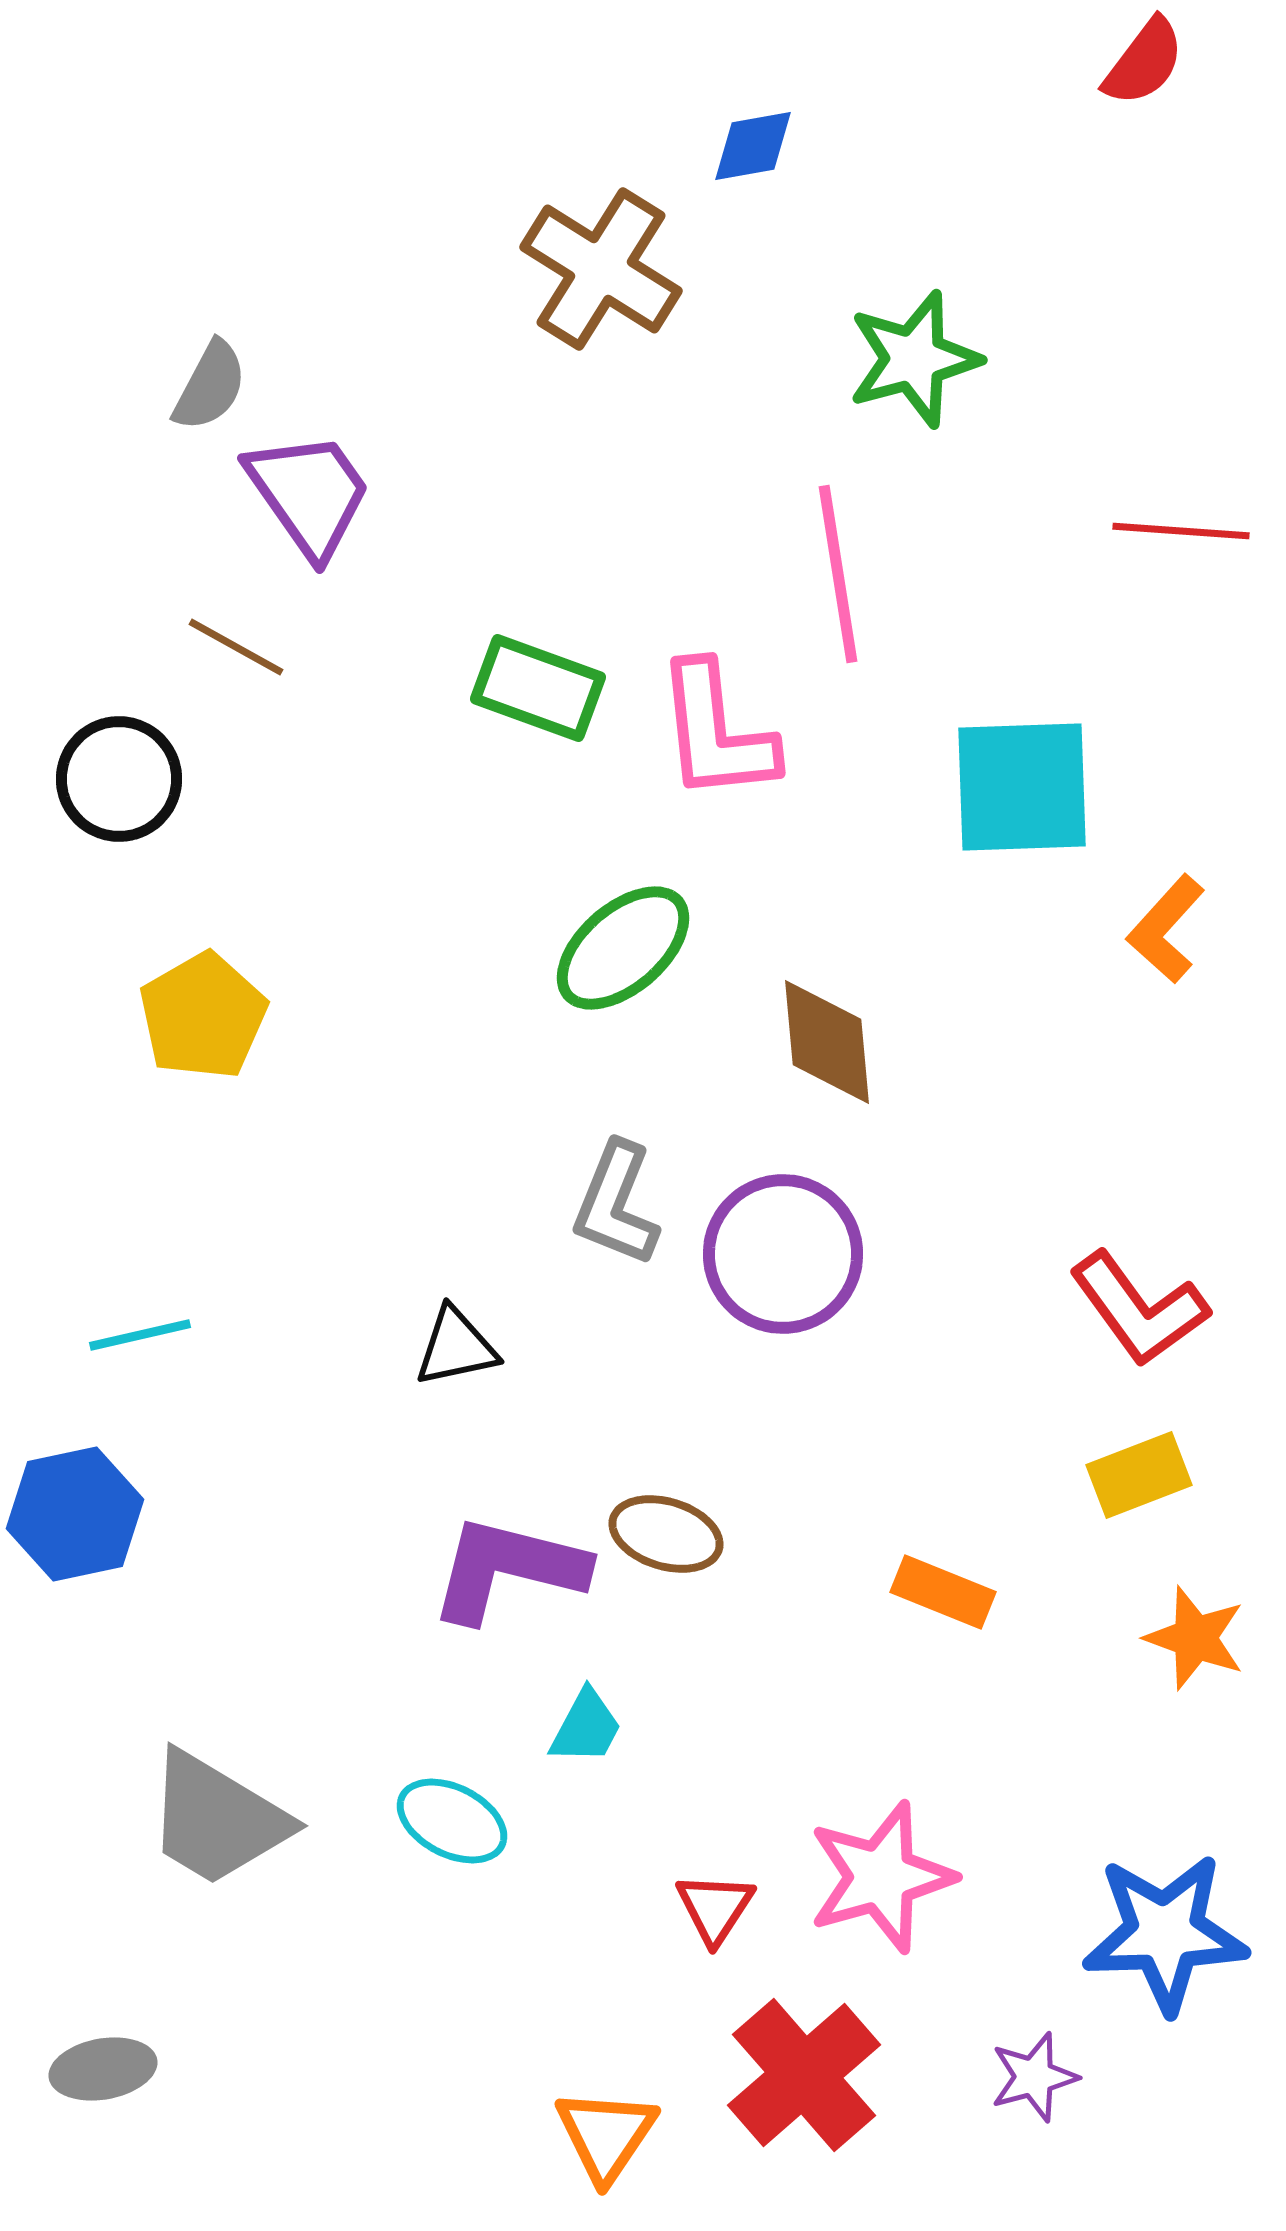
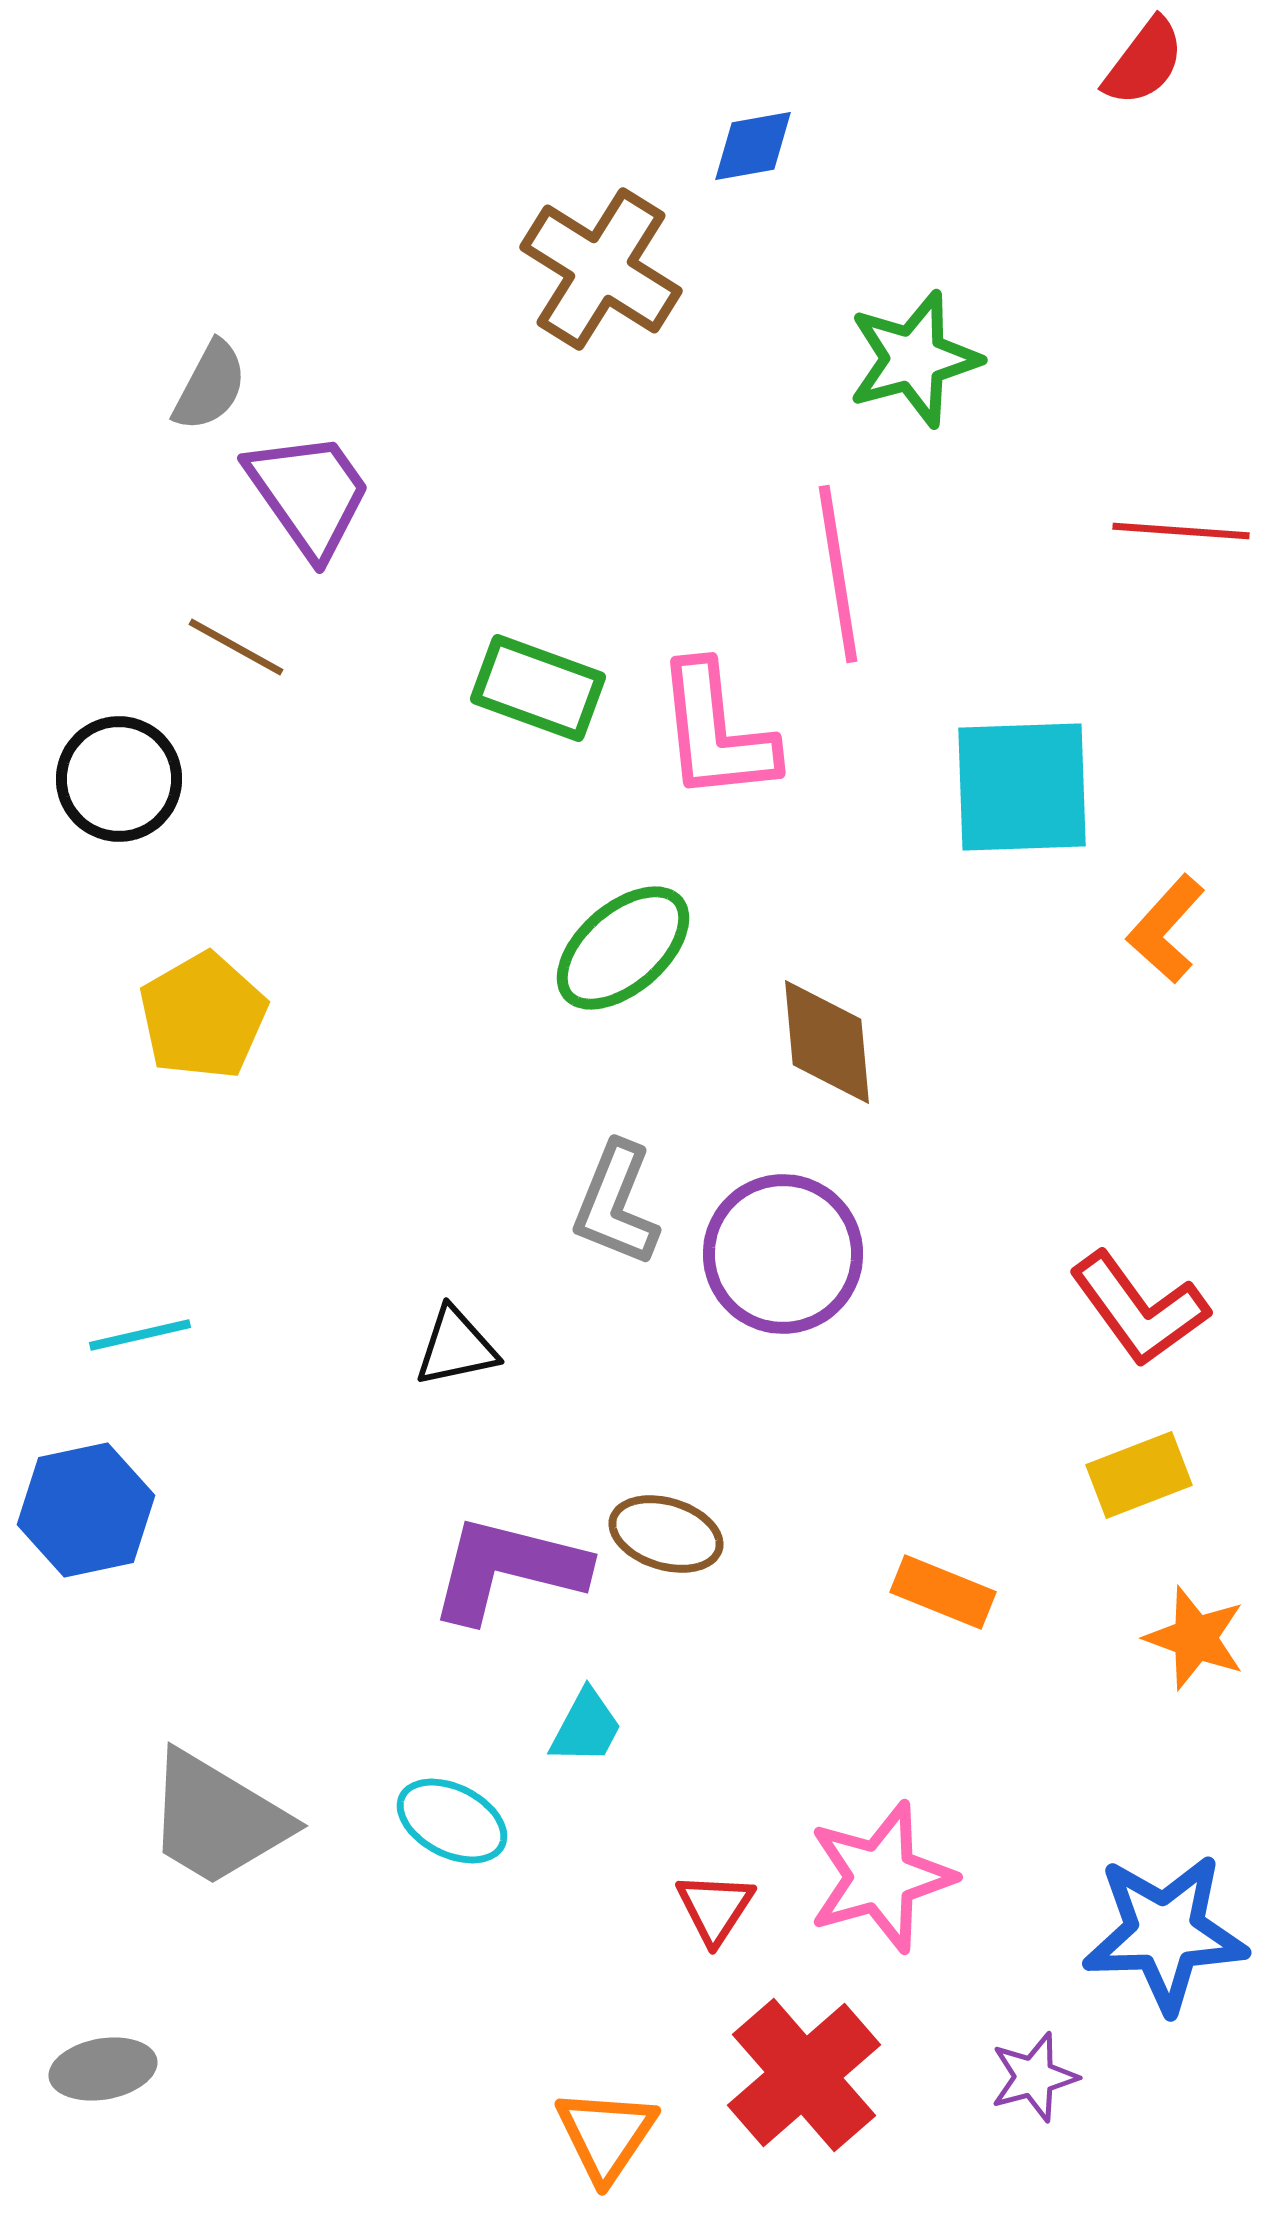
blue hexagon: moved 11 px right, 4 px up
